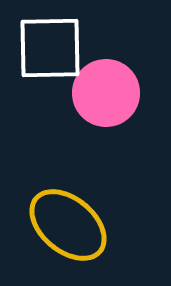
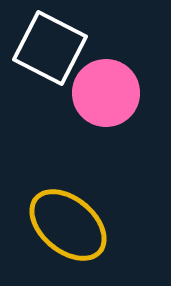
white square: rotated 28 degrees clockwise
